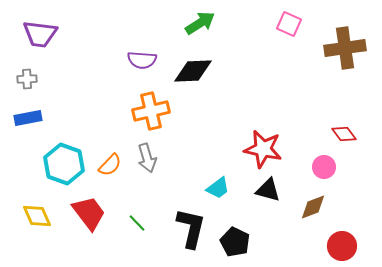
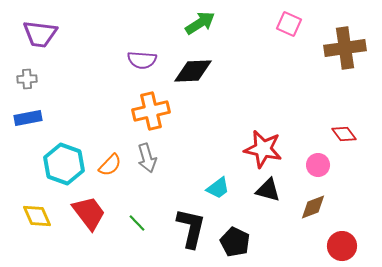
pink circle: moved 6 px left, 2 px up
